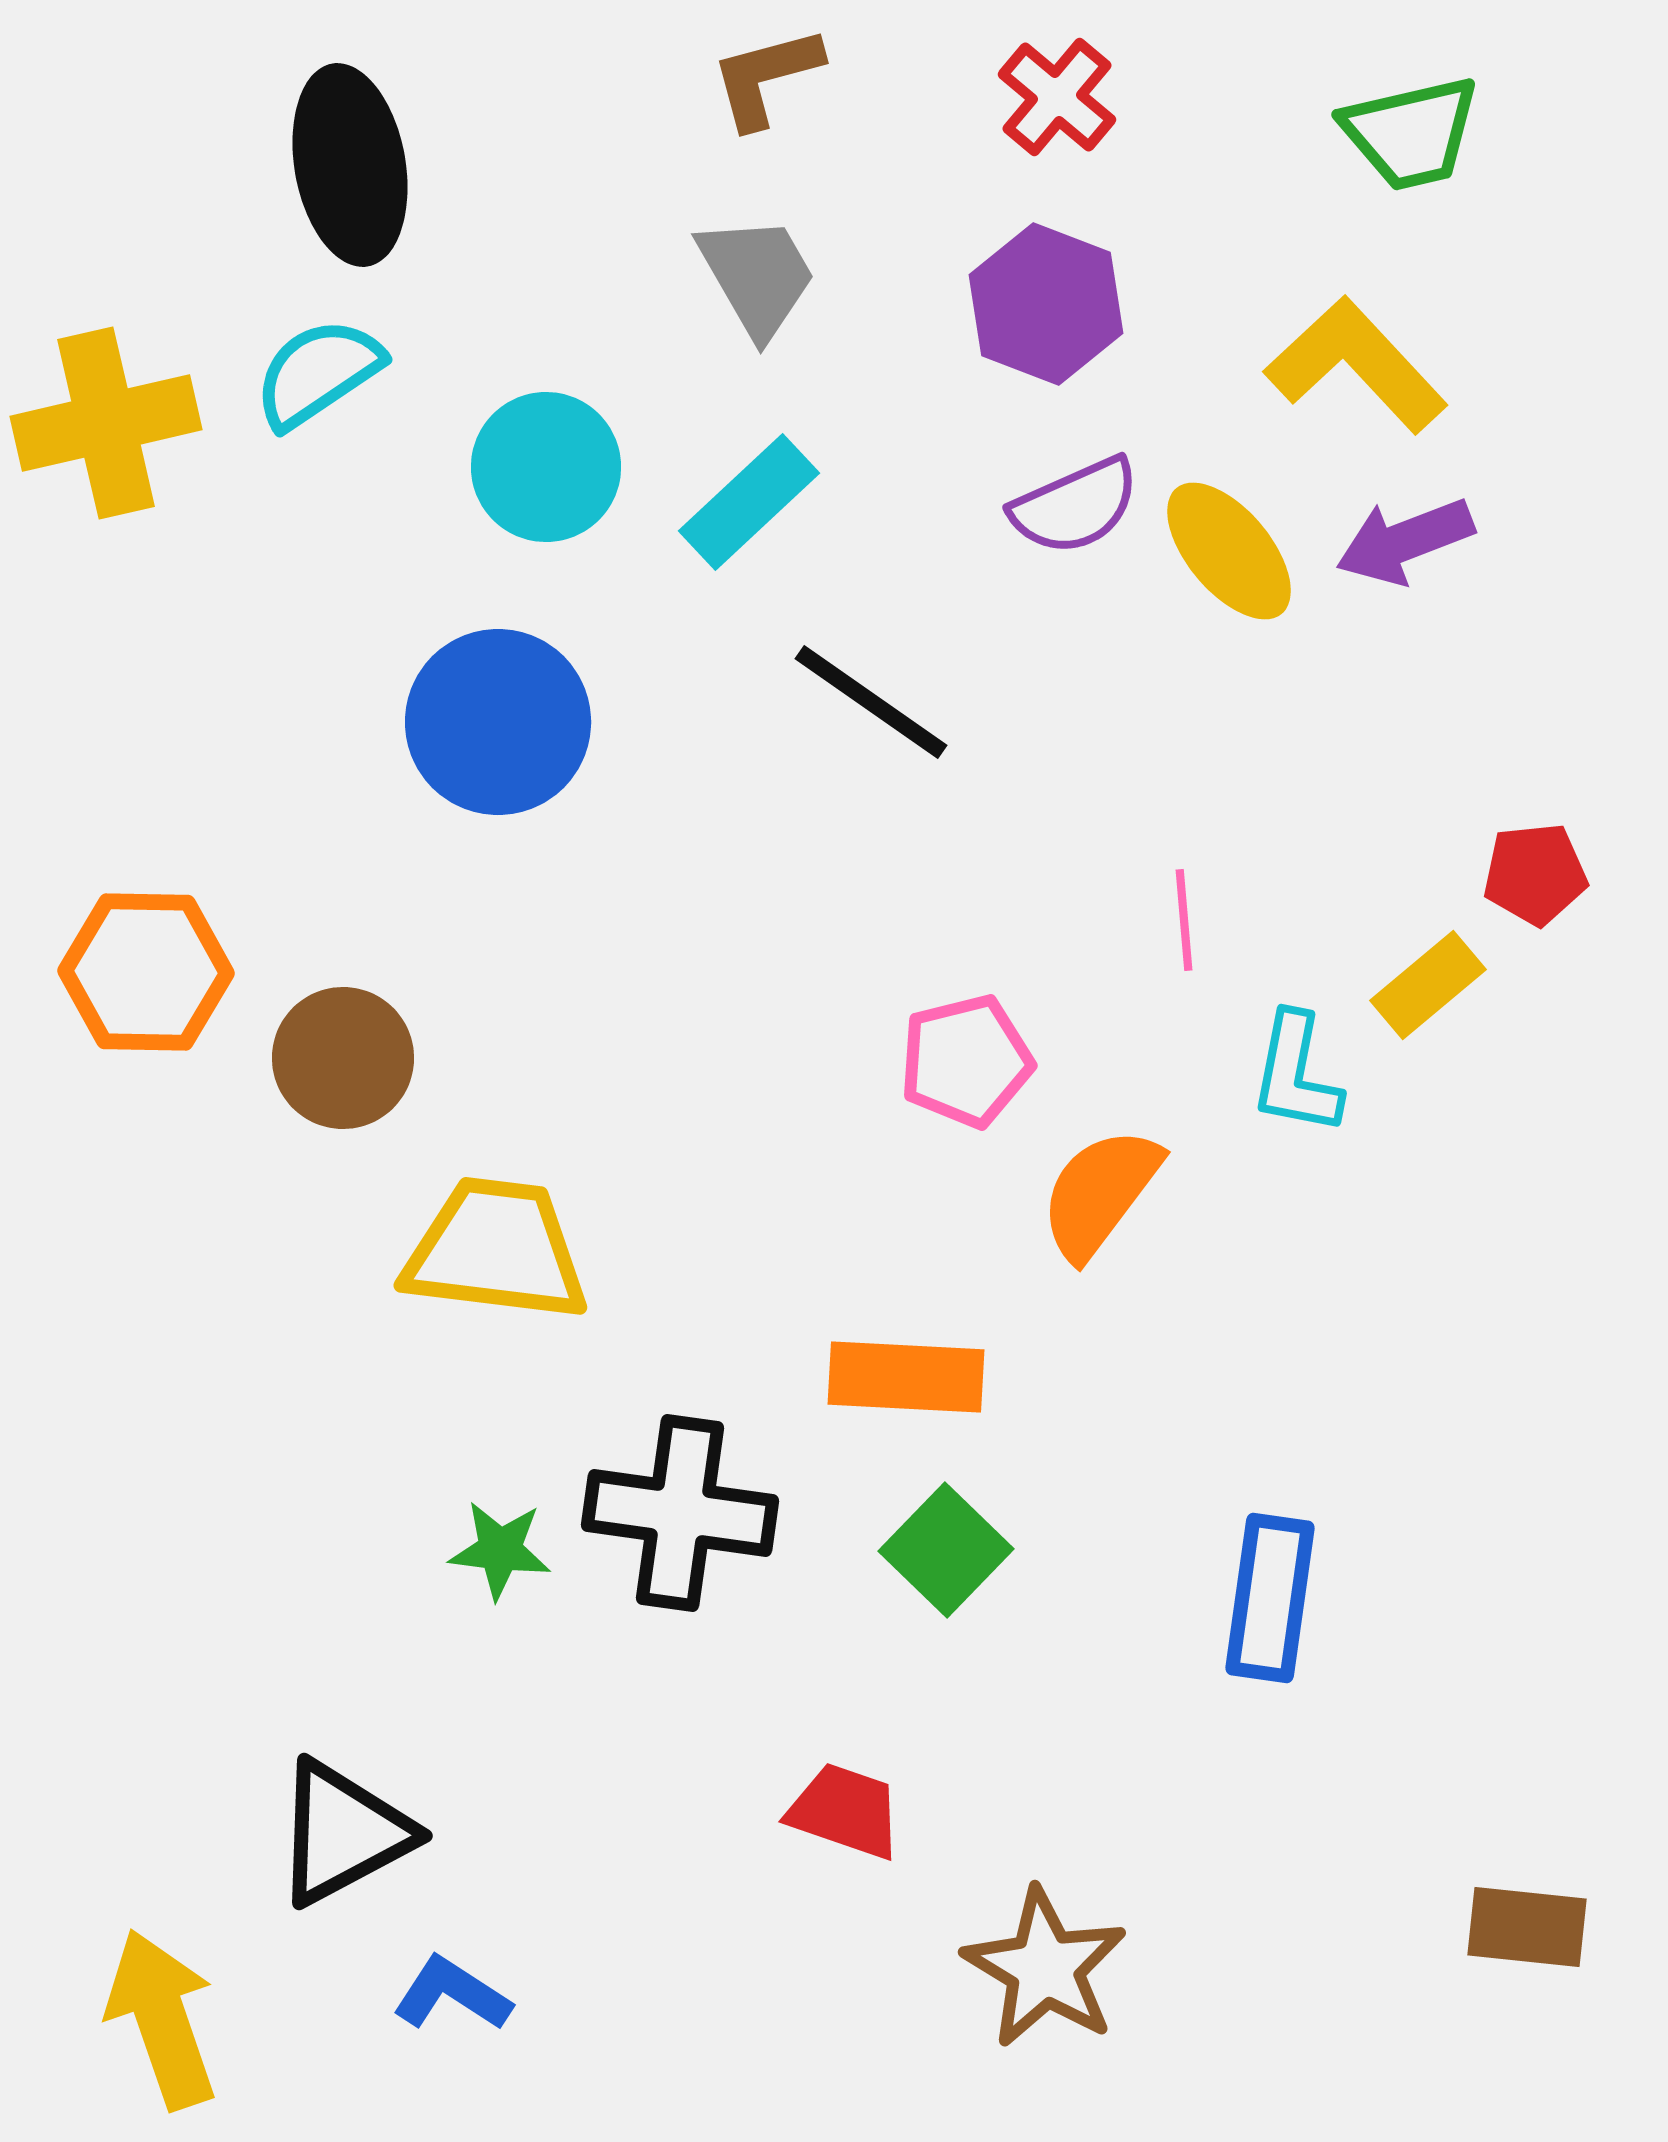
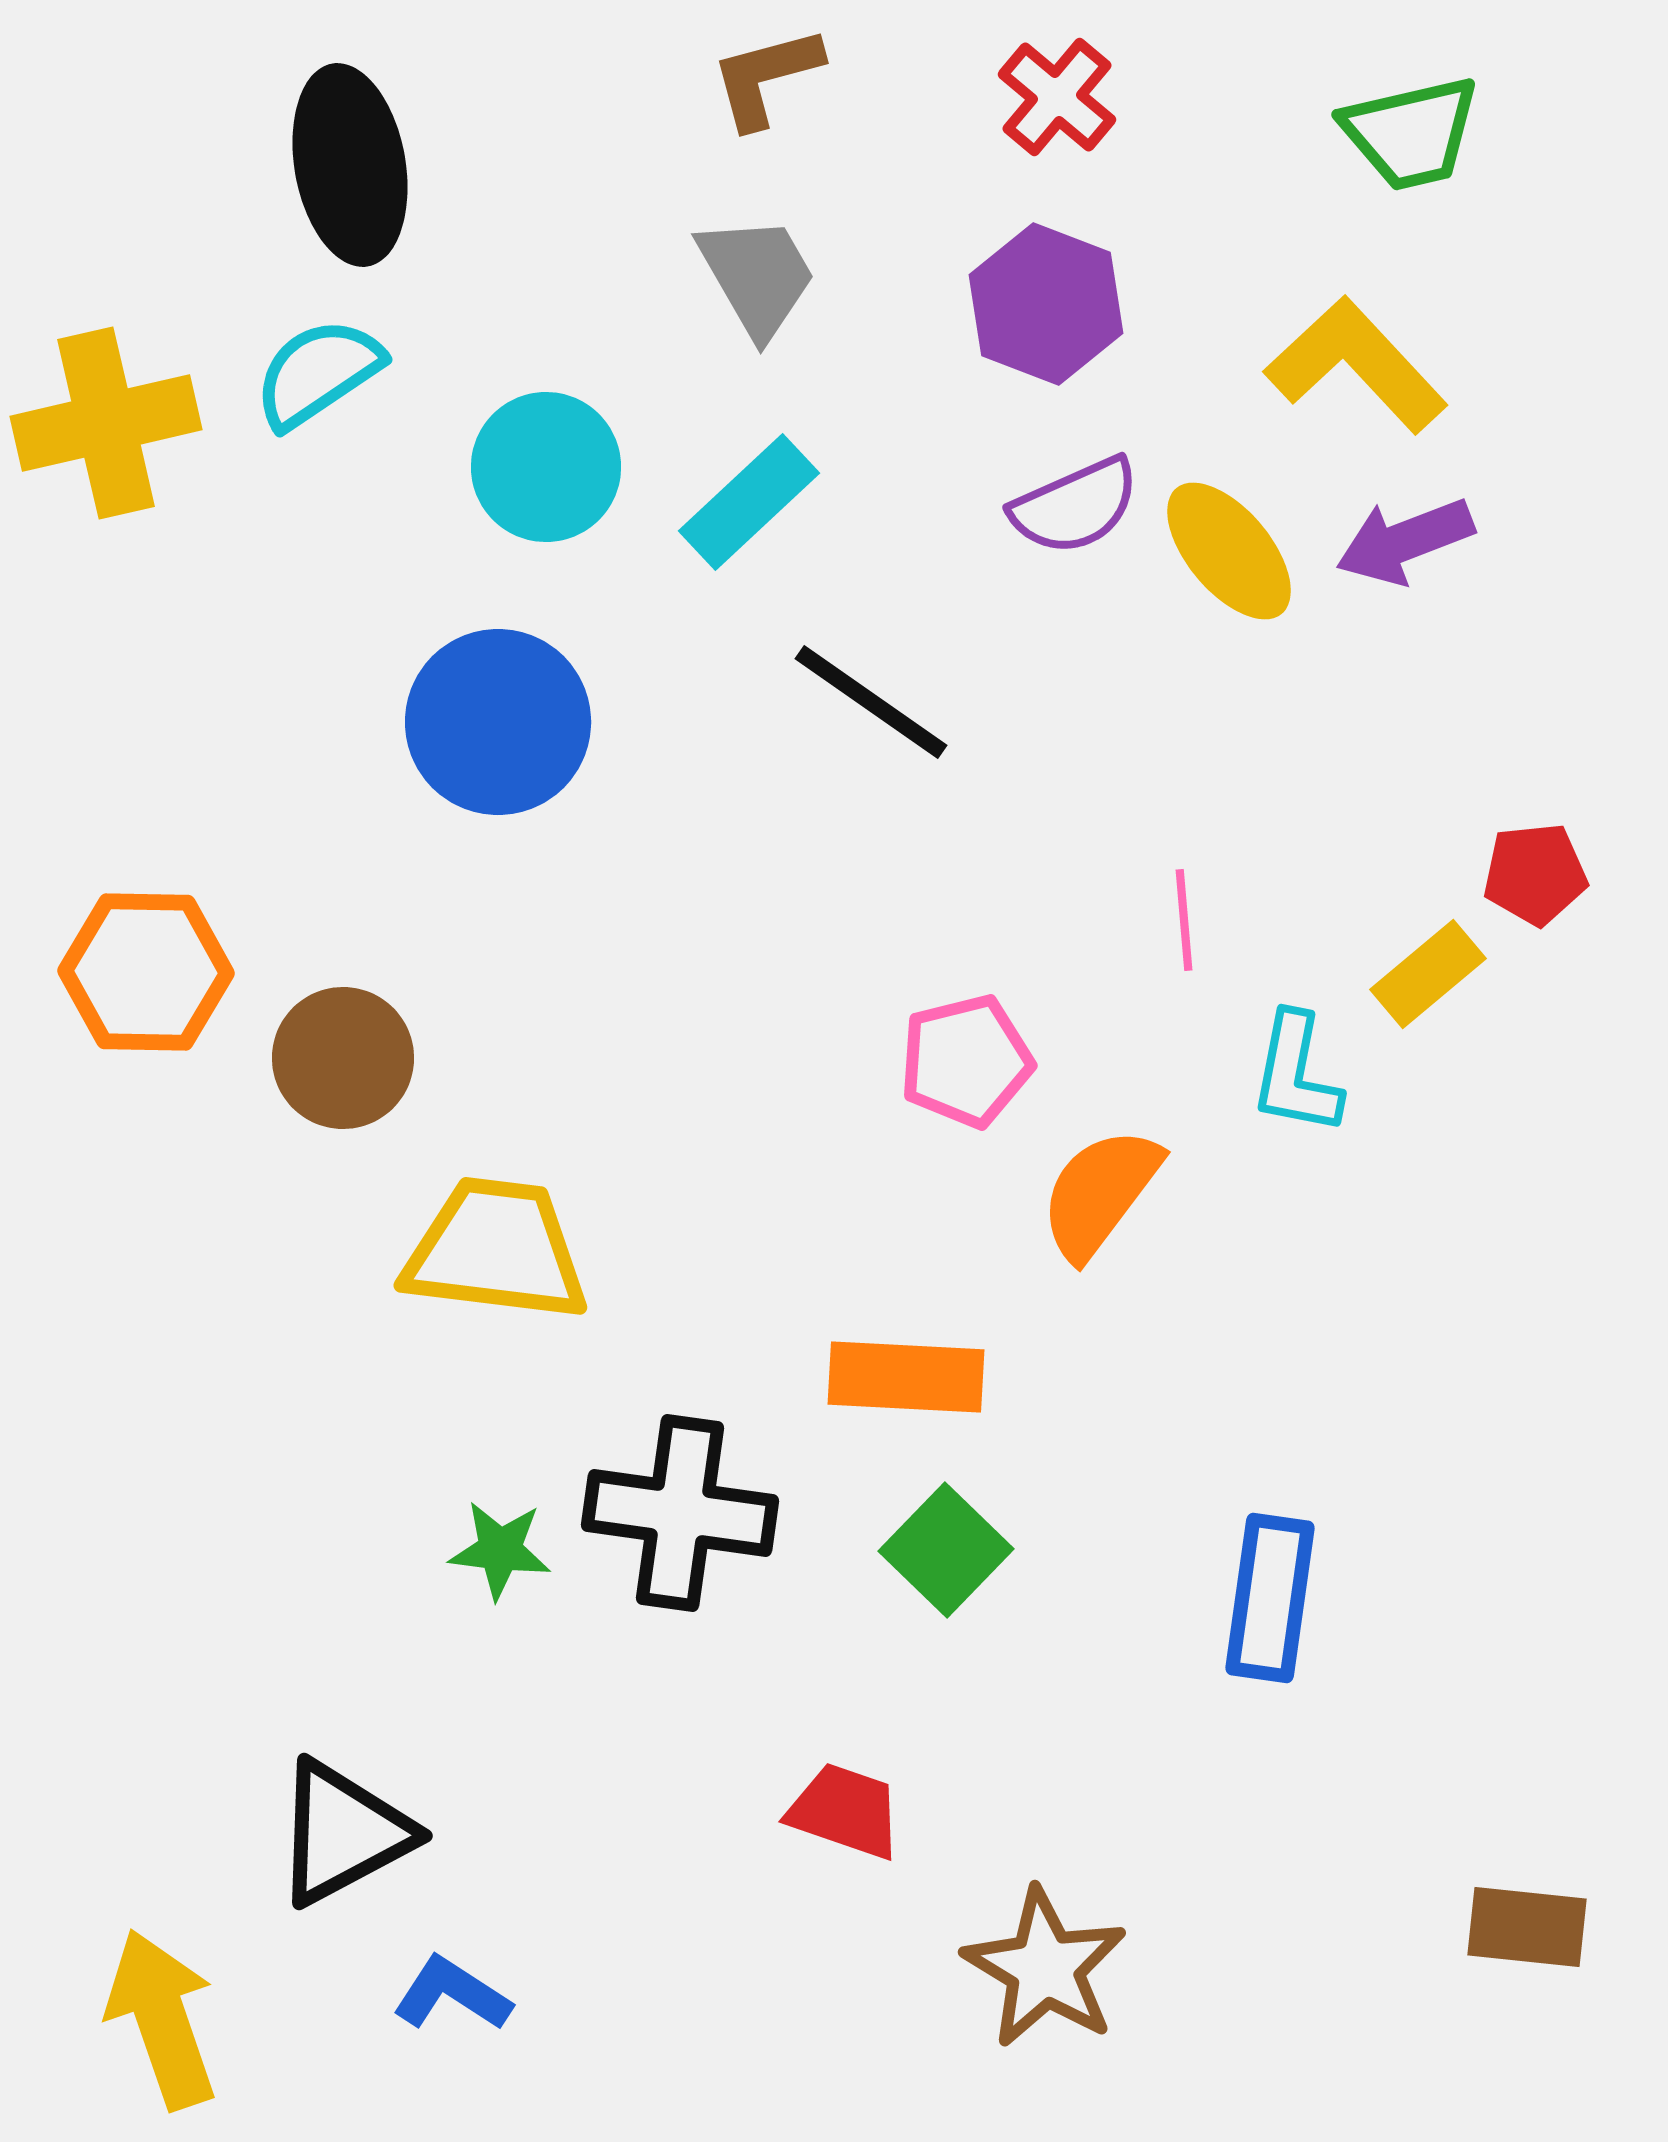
yellow rectangle: moved 11 px up
